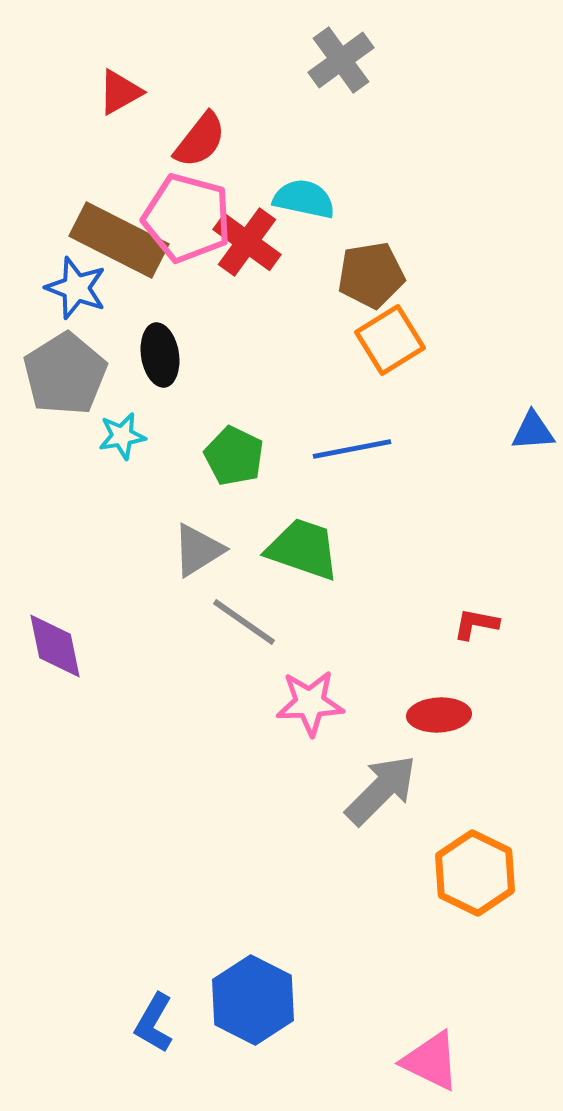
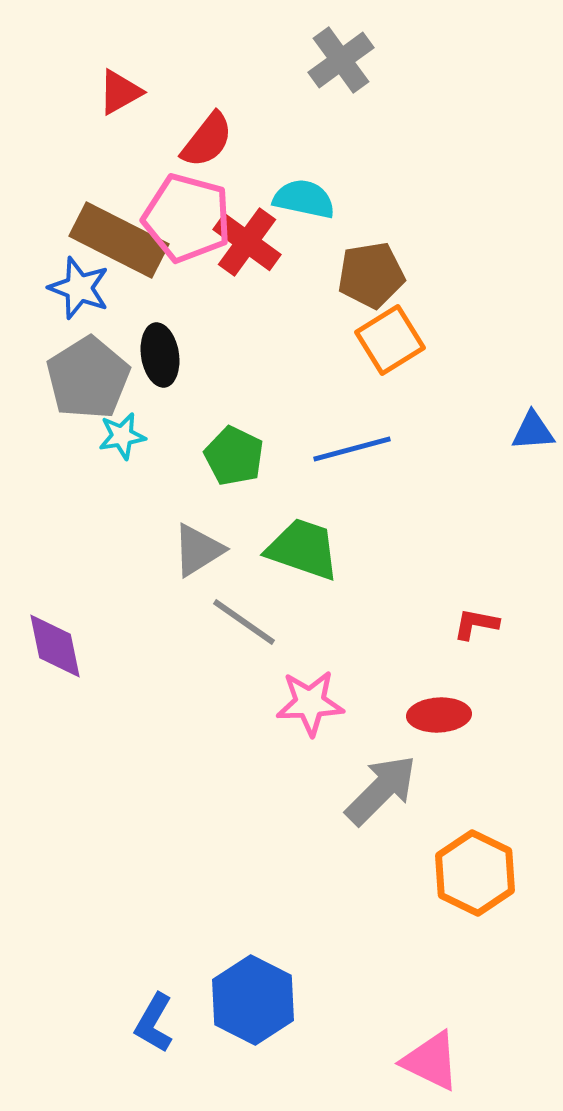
red semicircle: moved 7 px right
blue star: moved 3 px right
gray pentagon: moved 23 px right, 4 px down
blue line: rotated 4 degrees counterclockwise
